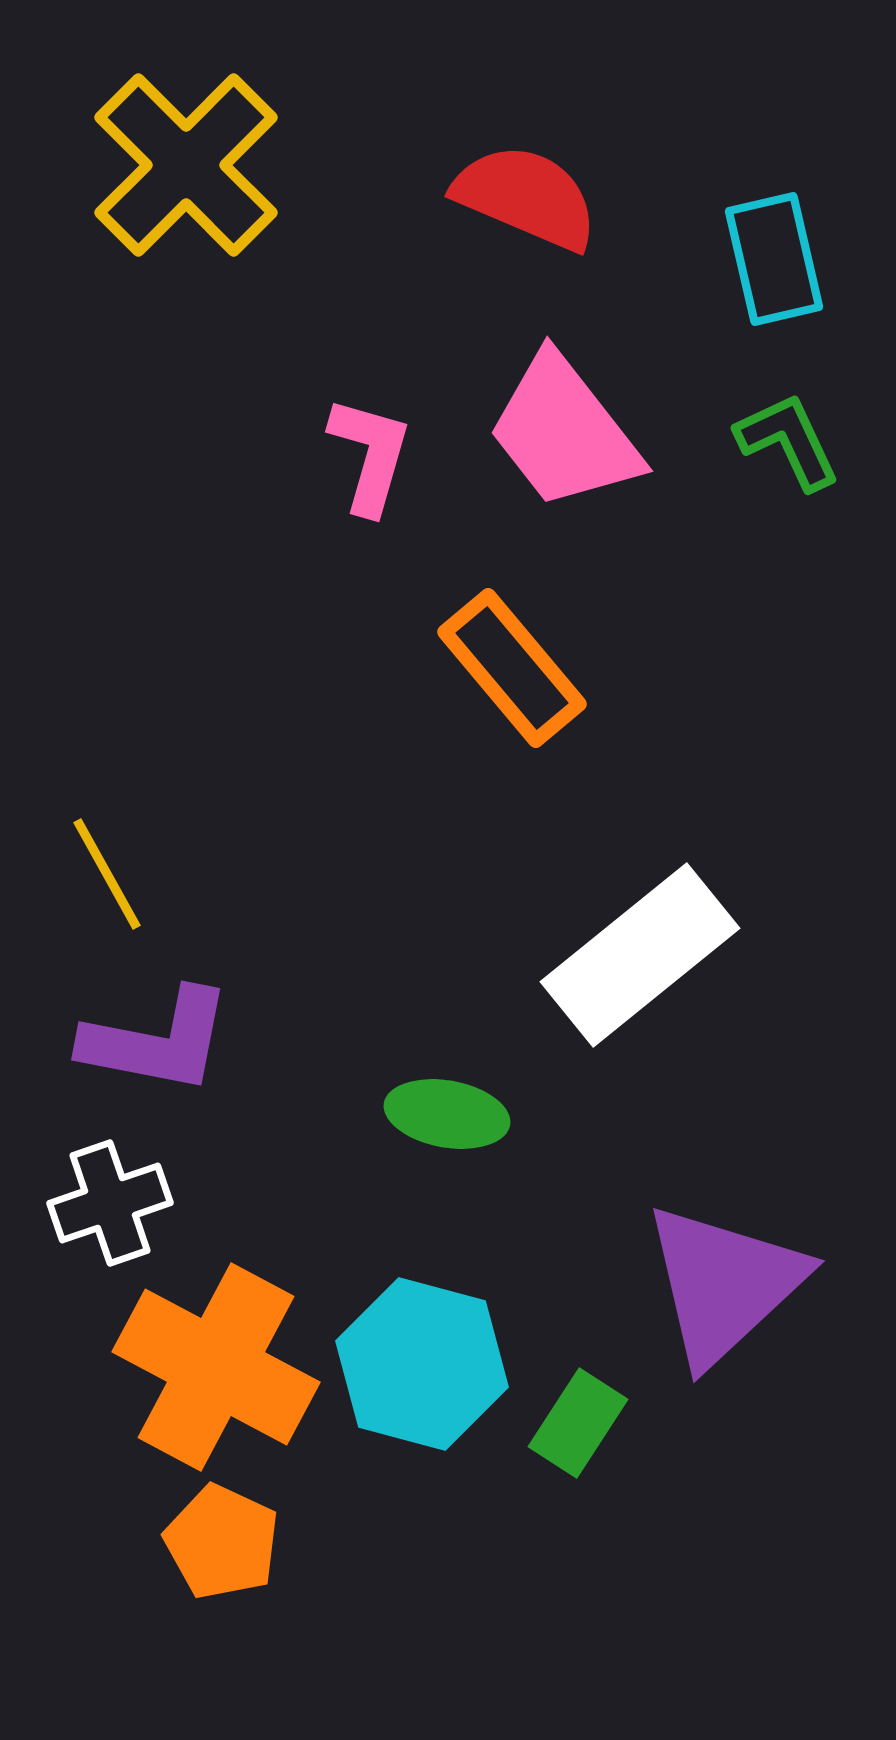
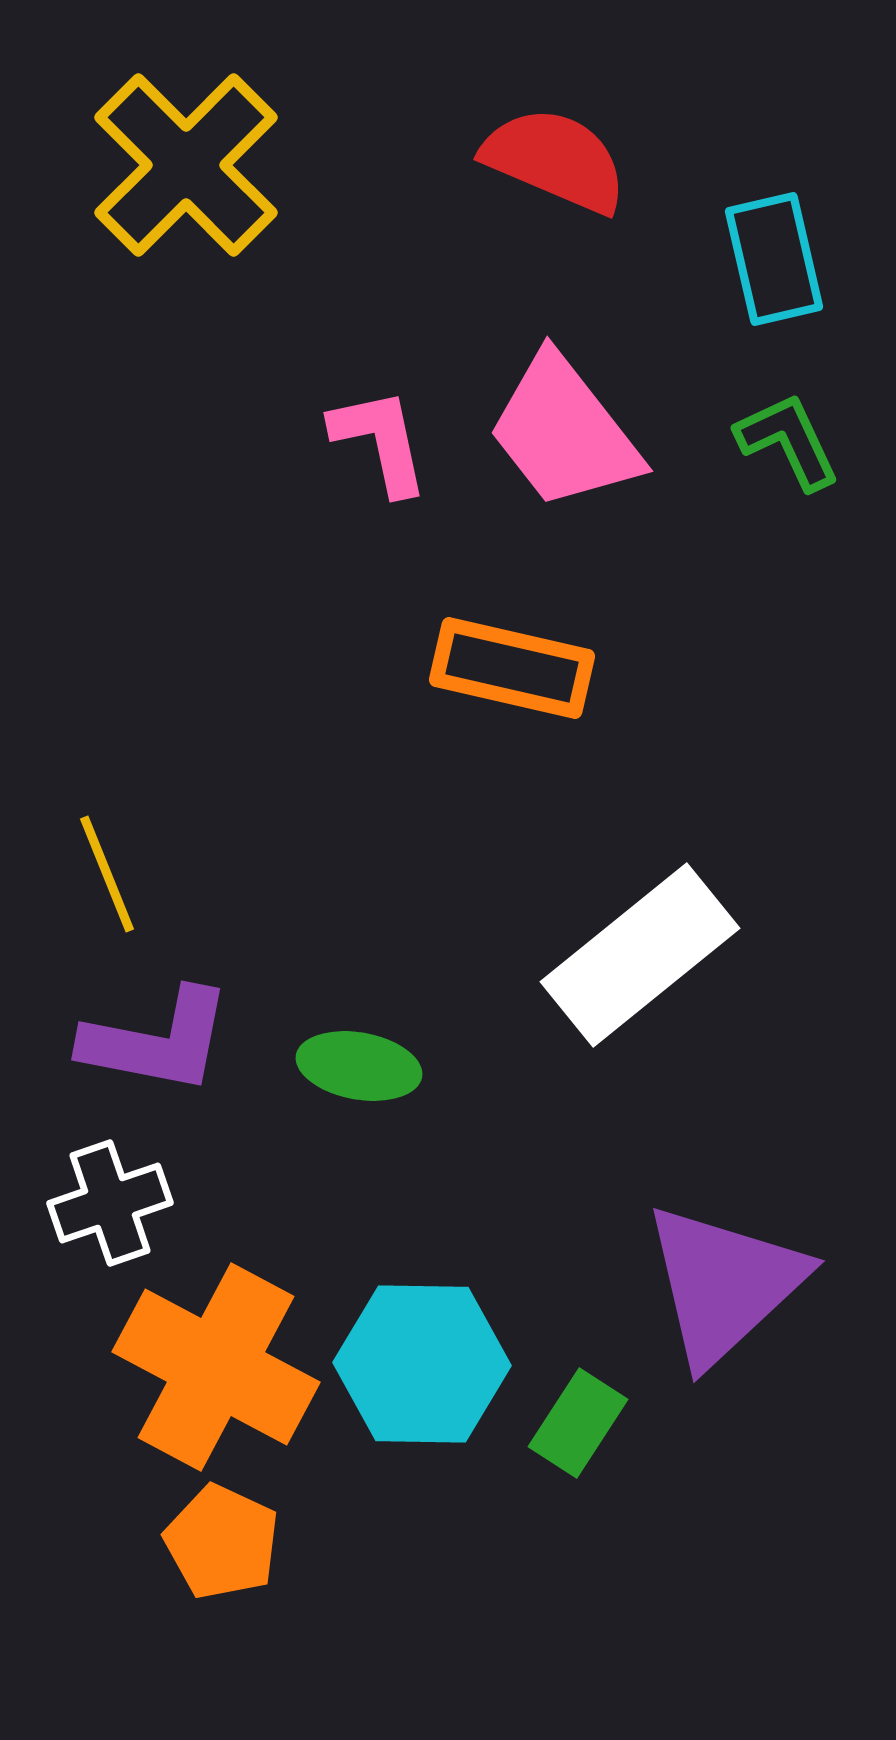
red semicircle: moved 29 px right, 37 px up
pink L-shape: moved 10 px right, 14 px up; rotated 28 degrees counterclockwise
orange rectangle: rotated 37 degrees counterclockwise
yellow line: rotated 7 degrees clockwise
green ellipse: moved 88 px left, 48 px up
cyan hexagon: rotated 14 degrees counterclockwise
